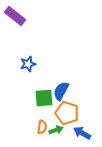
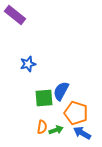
purple rectangle: moved 1 px up
orange pentagon: moved 9 px right
